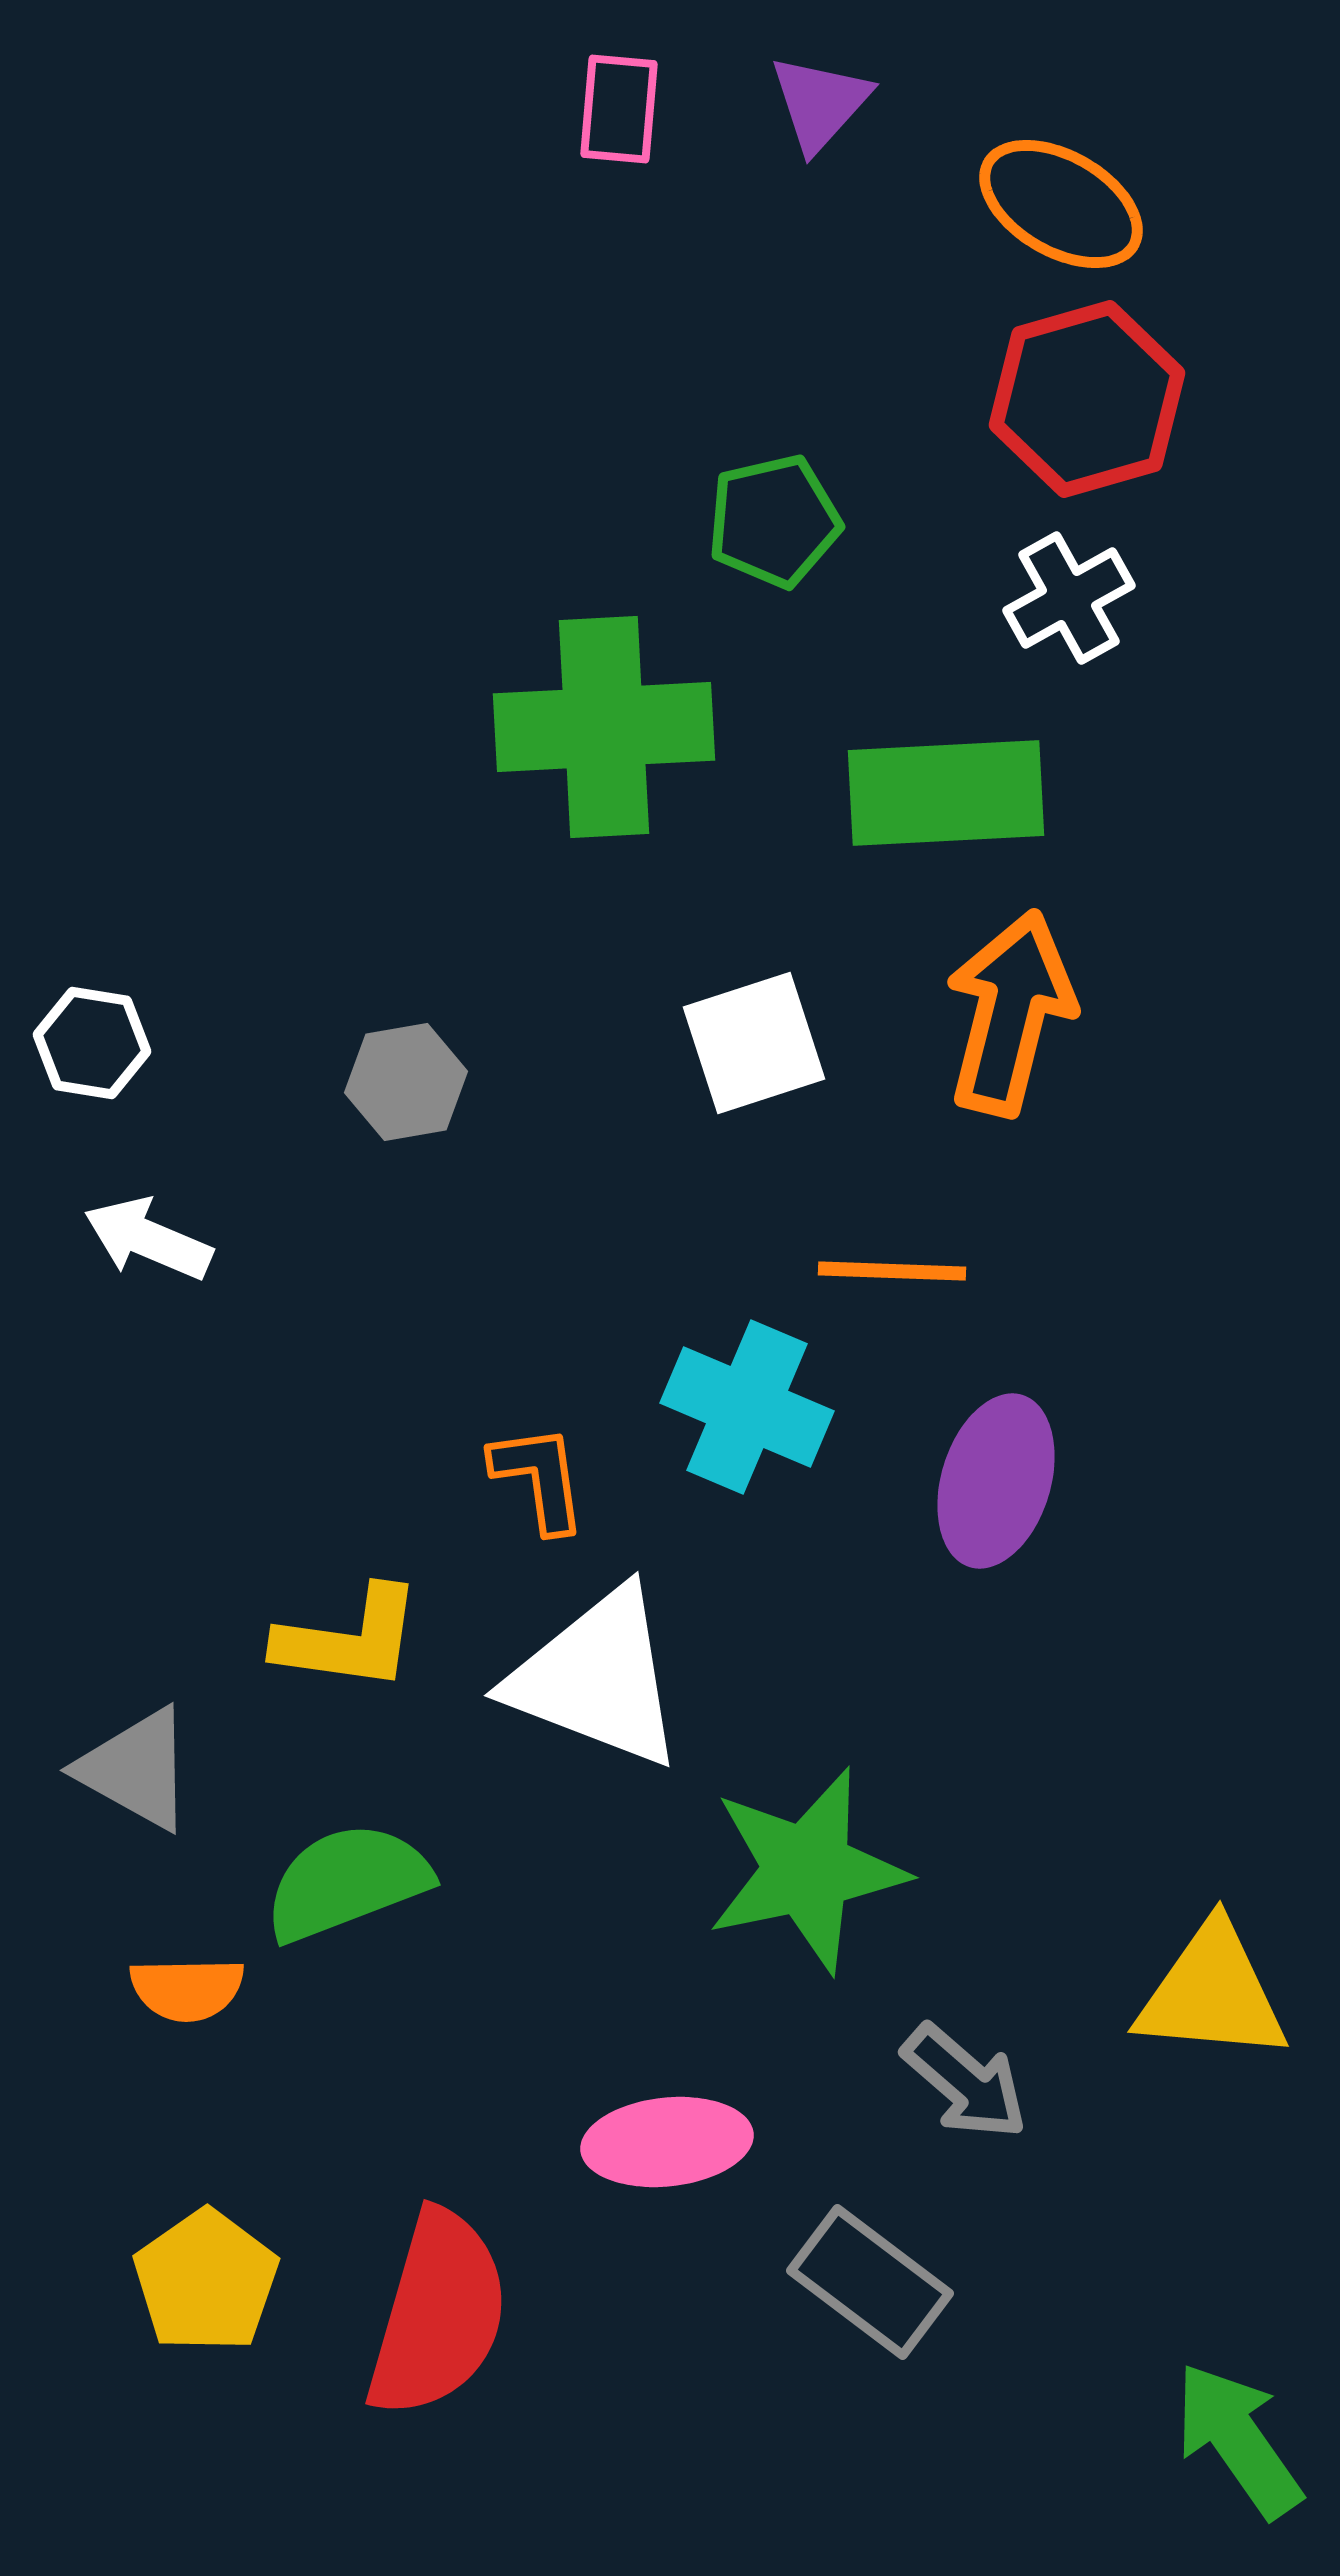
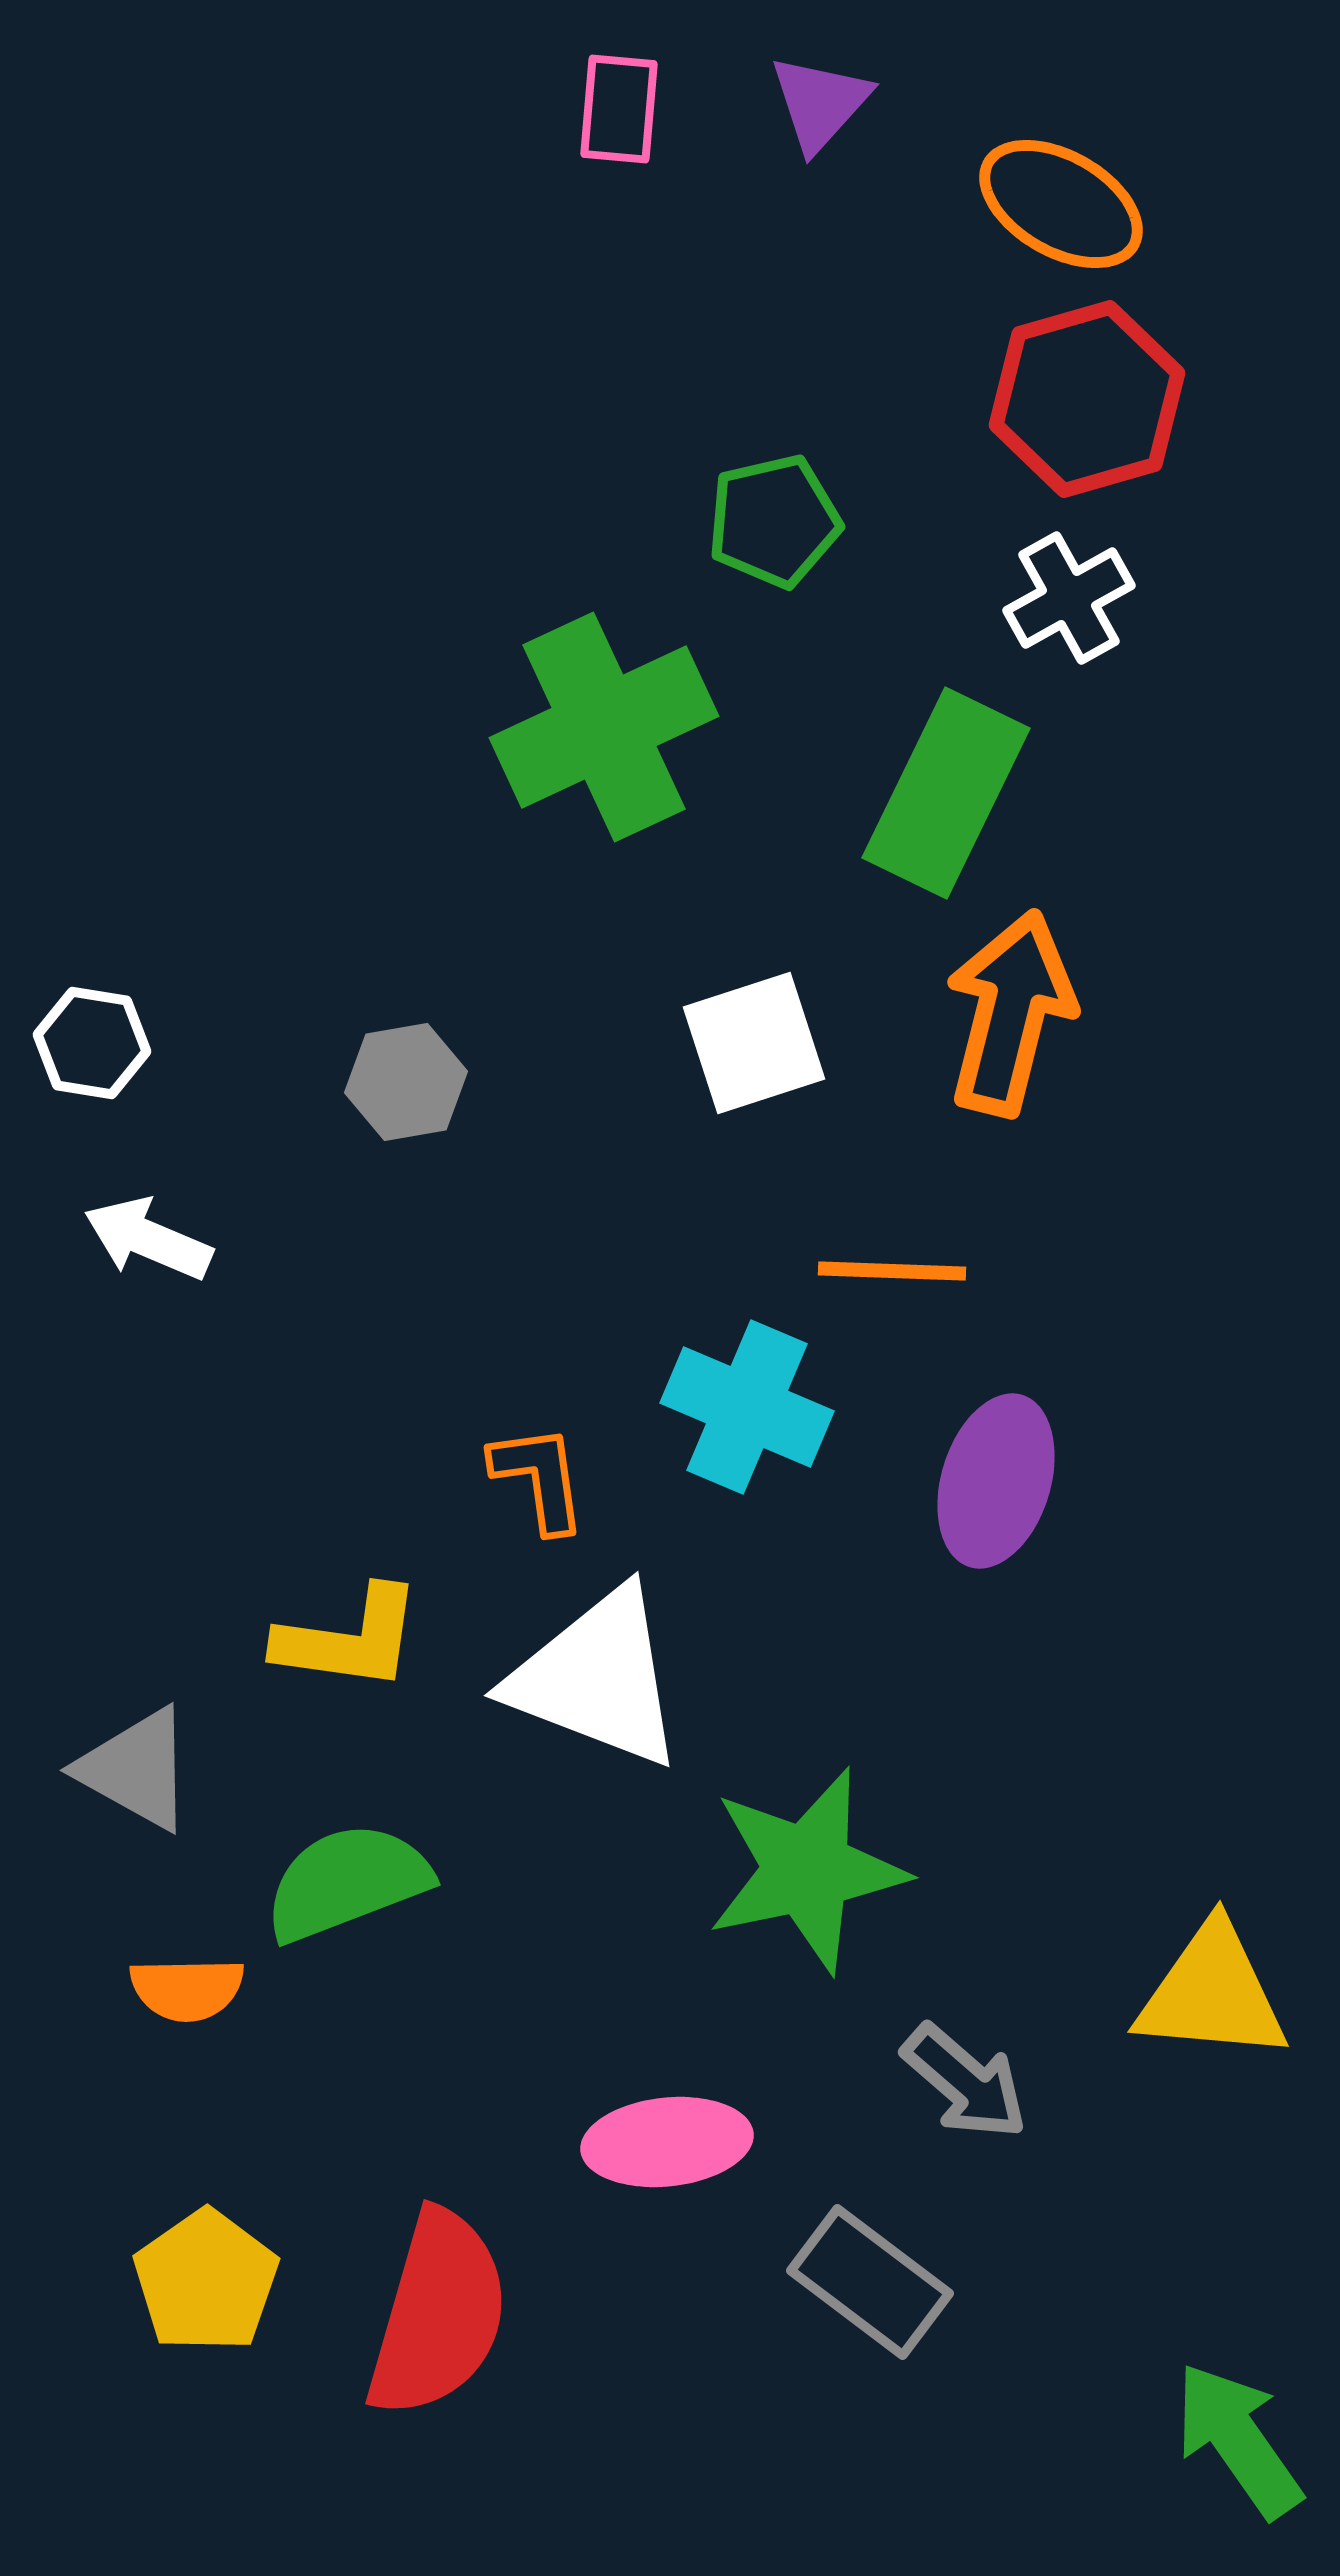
green cross: rotated 22 degrees counterclockwise
green rectangle: rotated 61 degrees counterclockwise
